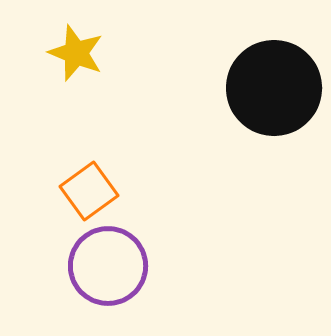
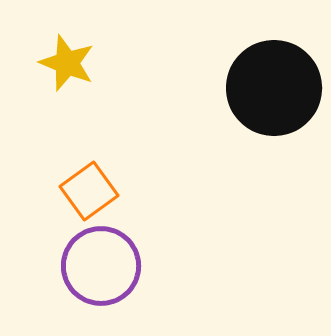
yellow star: moved 9 px left, 10 px down
purple circle: moved 7 px left
